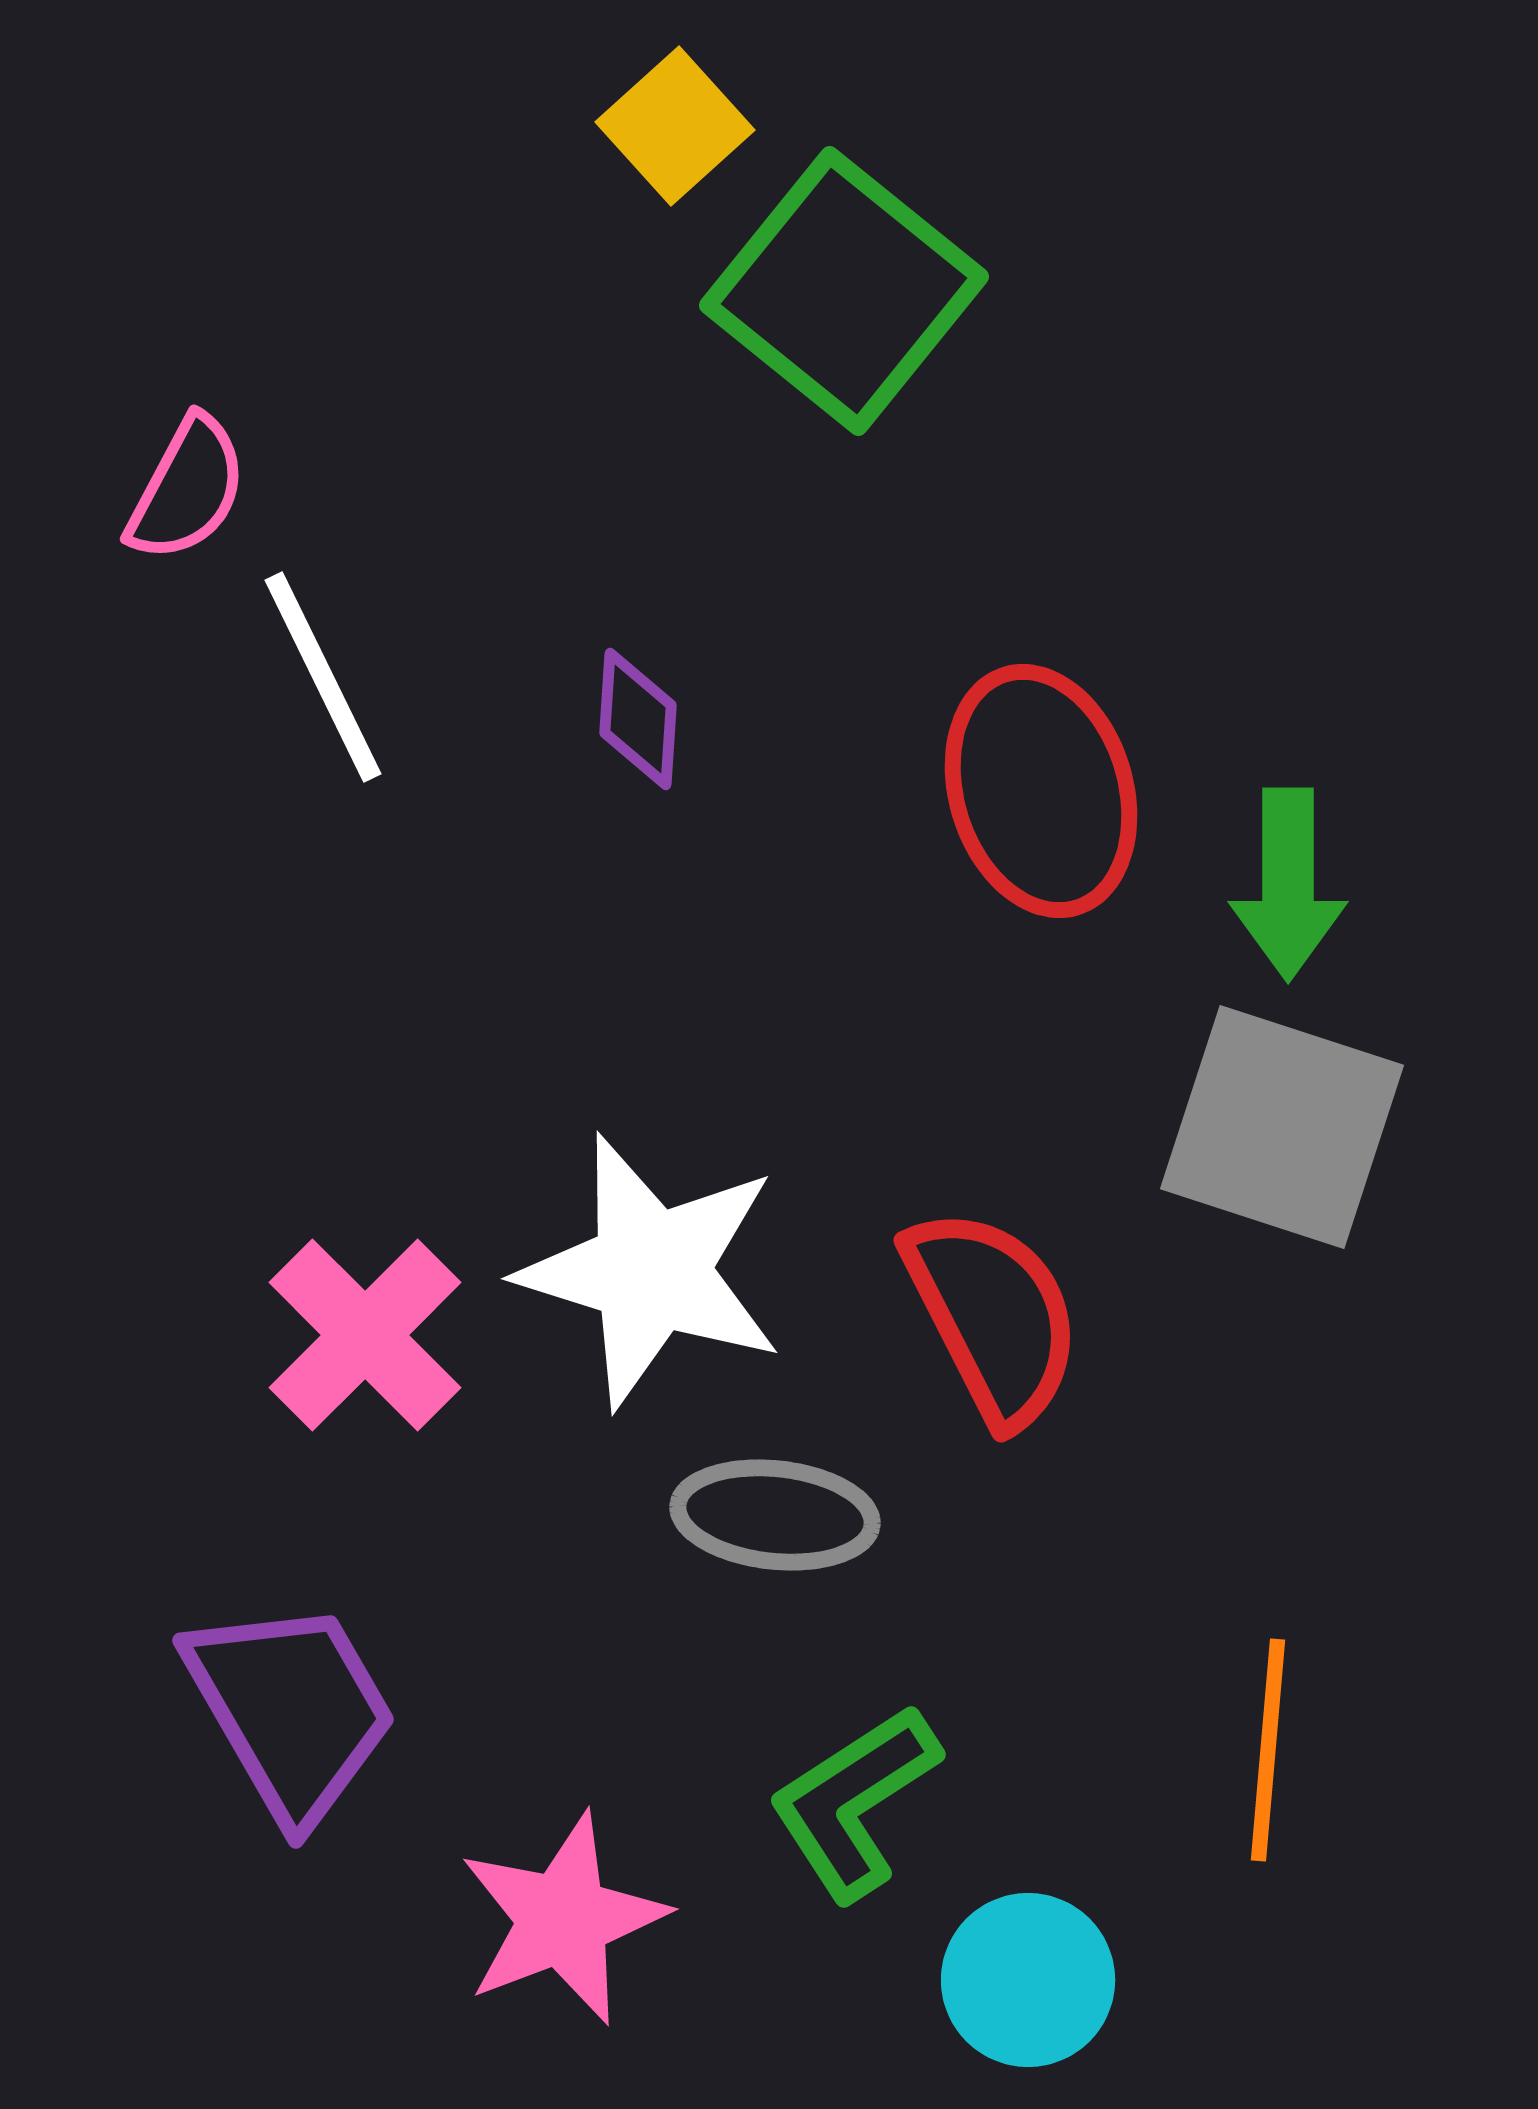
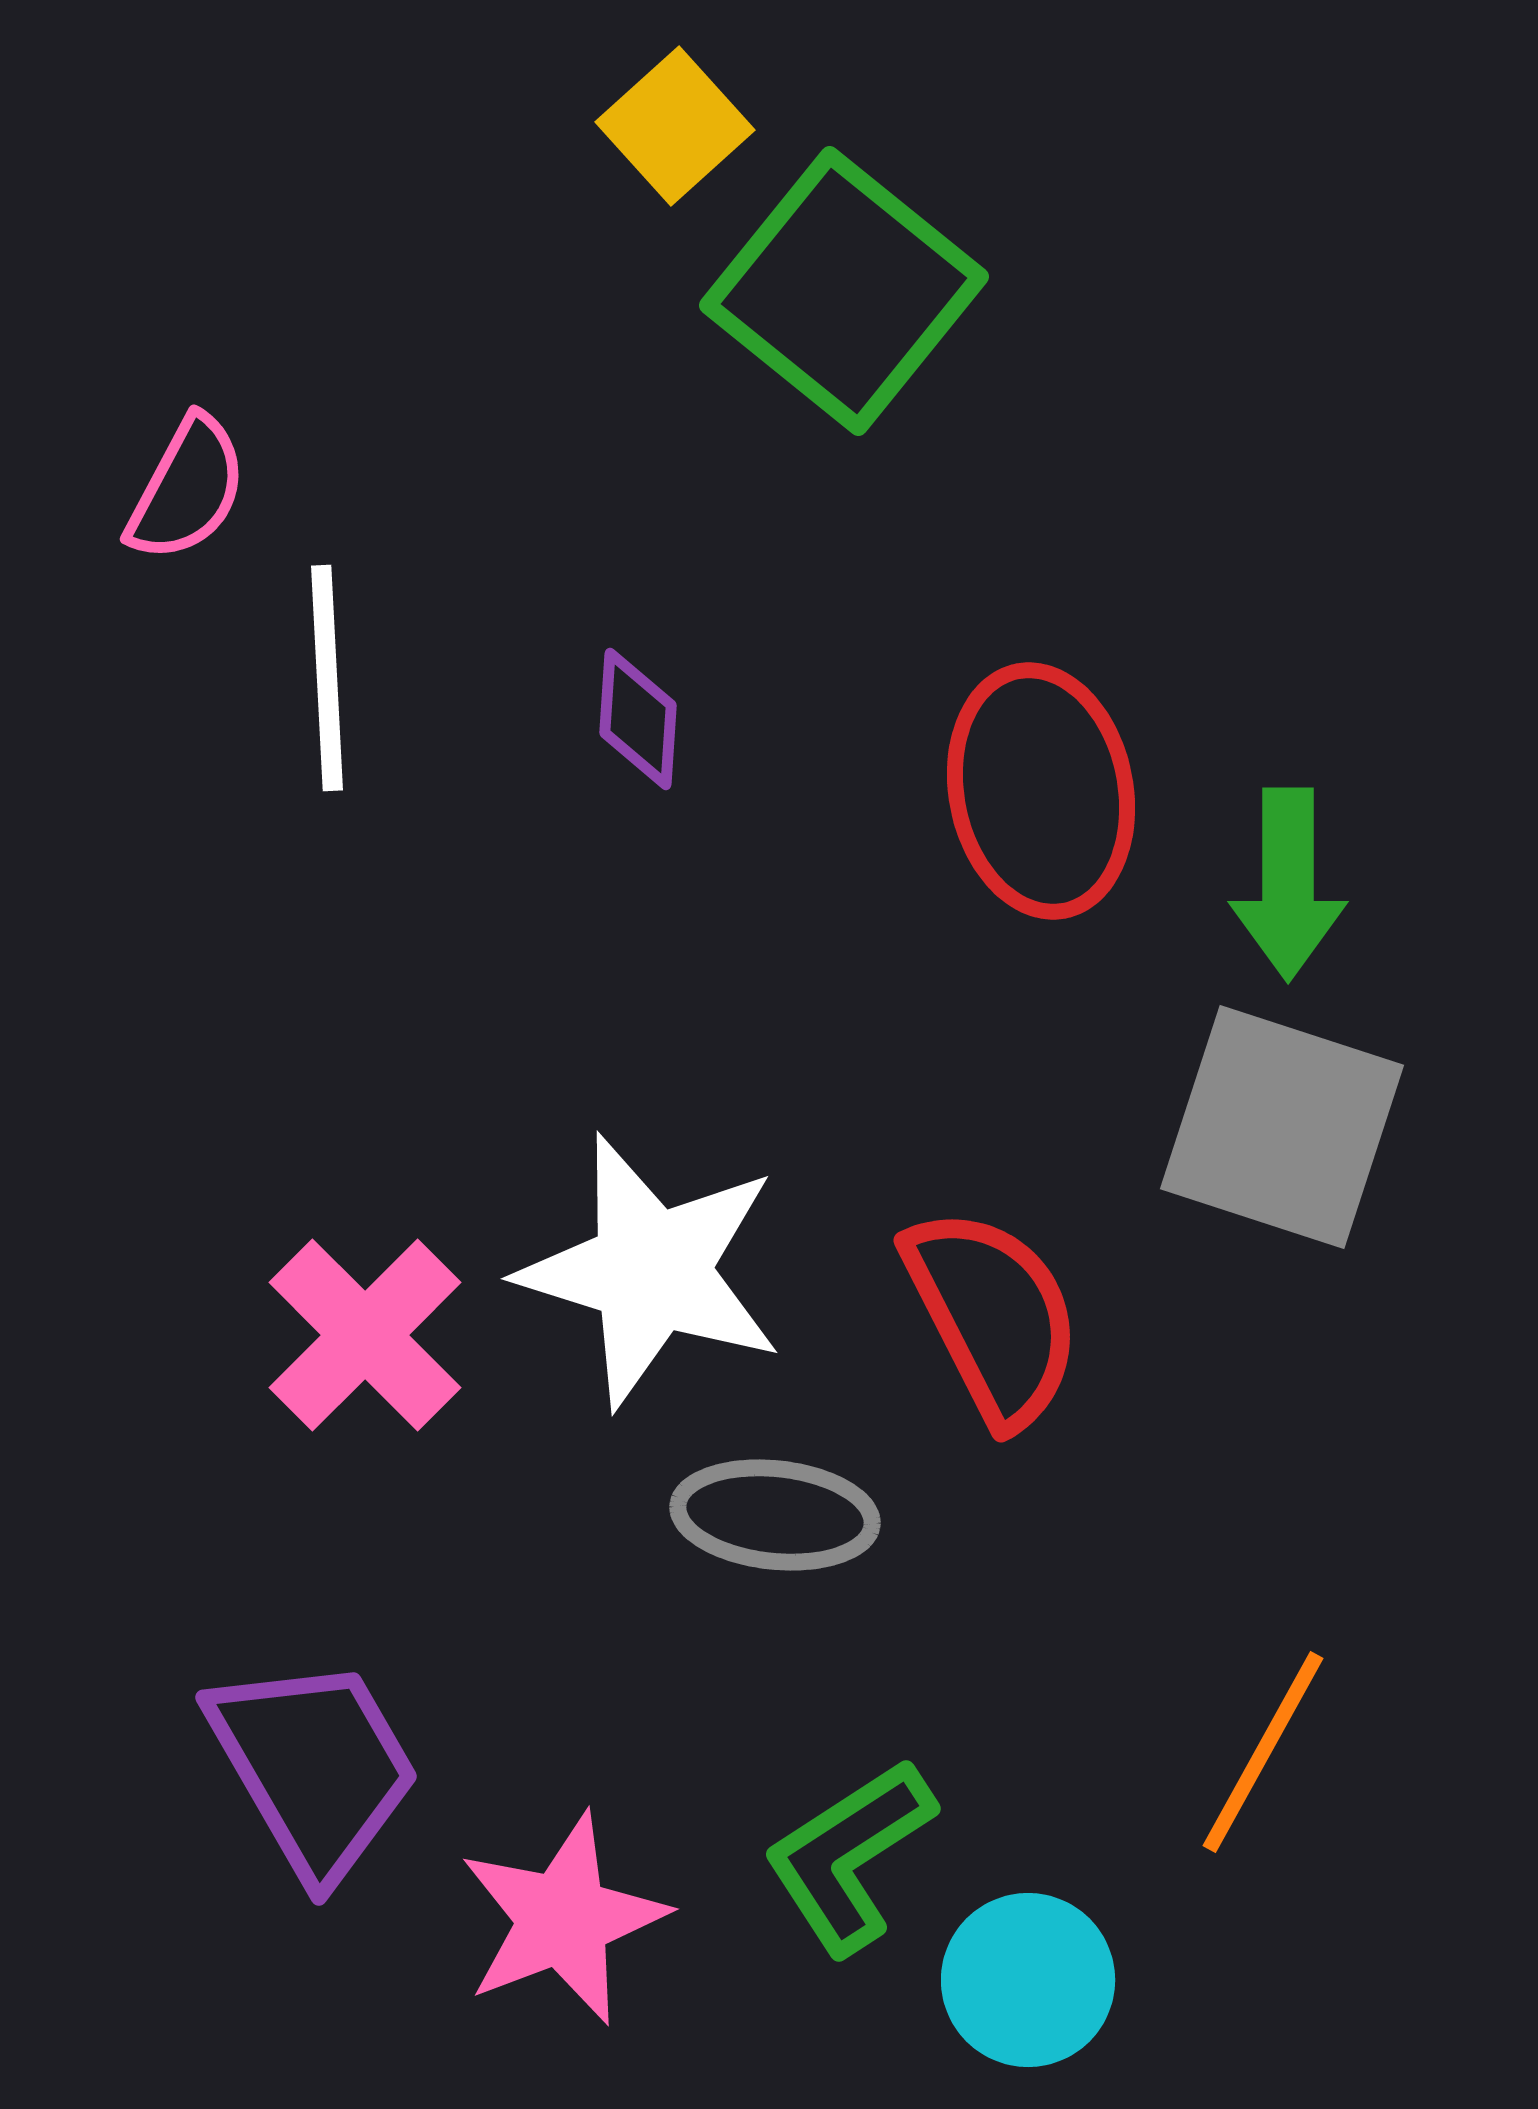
white line: moved 4 px right, 1 px down; rotated 23 degrees clockwise
red ellipse: rotated 6 degrees clockwise
purple trapezoid: moved 23 px right, 57 px down
orange line: moved 5 px left, 2 px down; rotated 24 degrees clockwise
green L-shape: moved 5 px left, 54 px down
